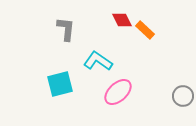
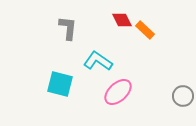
gray L-shape: moved 2 px right, 1 px up
cyan square: rotated 28 degrees clockwise
